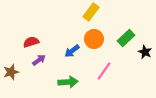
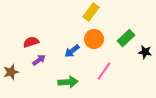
black star: rotated 16 degrees counterclockwise
